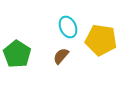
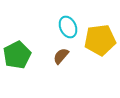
yellow pentagon: moved 1 px left; rotated 16 degrees counterclockwise
green pentagon: moved 1 px down; rotated 12 degrees clockwise
